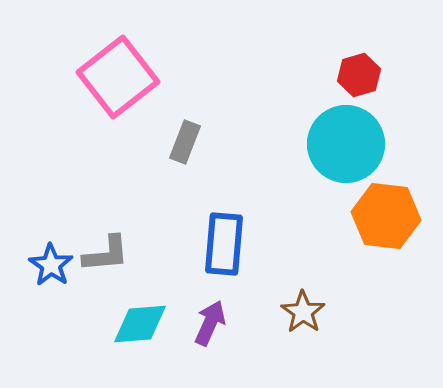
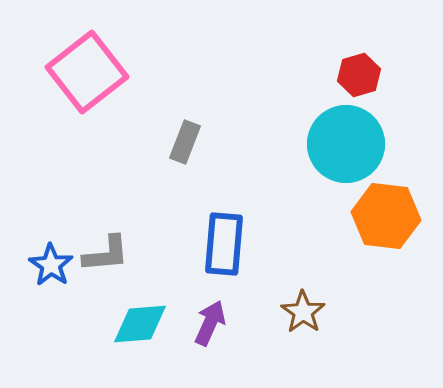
pink square: moved 31 px left, 5 px up
